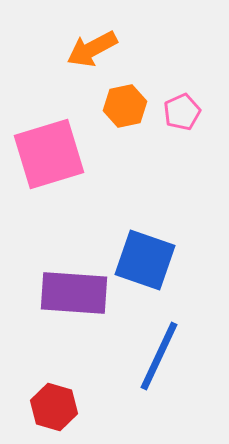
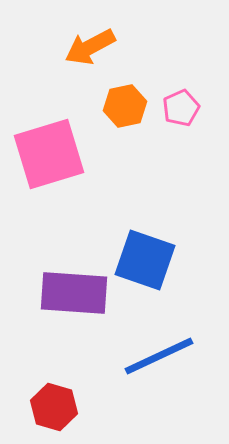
orange arrow: moved 2 px left, 2 px up
pink pentagon: moved 1 px left, 4 px up
blue line: rotated 40 degrees clockwise
